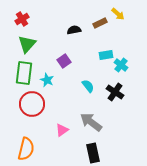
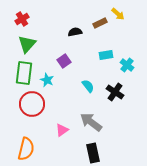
black semicircle: moved 1 px right, 2 px down
cyan cross: moved 6 px right
